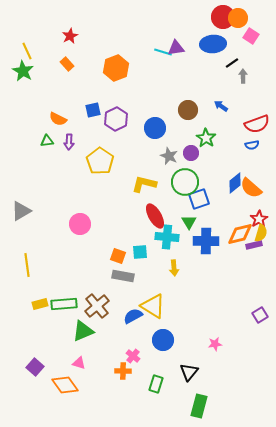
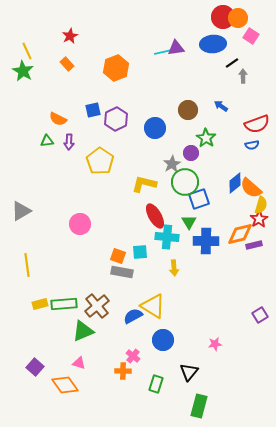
cyan line at (163, 52): rotated 30 degrees counterclockwise
gray star at (169, 156): moved 3 px right, 8 px down; rotated 18 degrees clockwise
yellow semicircle at (261, 233): moved 28 px up
gray rectangle at (123, 276): moved 1 px left, 4 px up
